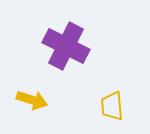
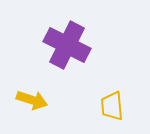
purple cross: moved 1 px right, 1 px up
